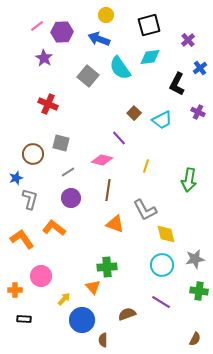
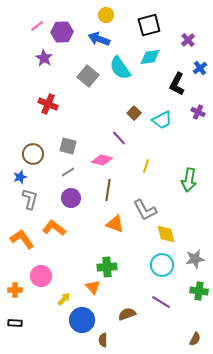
gray square at (61, 143): moved 7 px right, 3 px down
blue star at (16, 178): moved 4 px right, 1 px up
black rectangle at (24, 319): moved 9 px left, 4 px down
